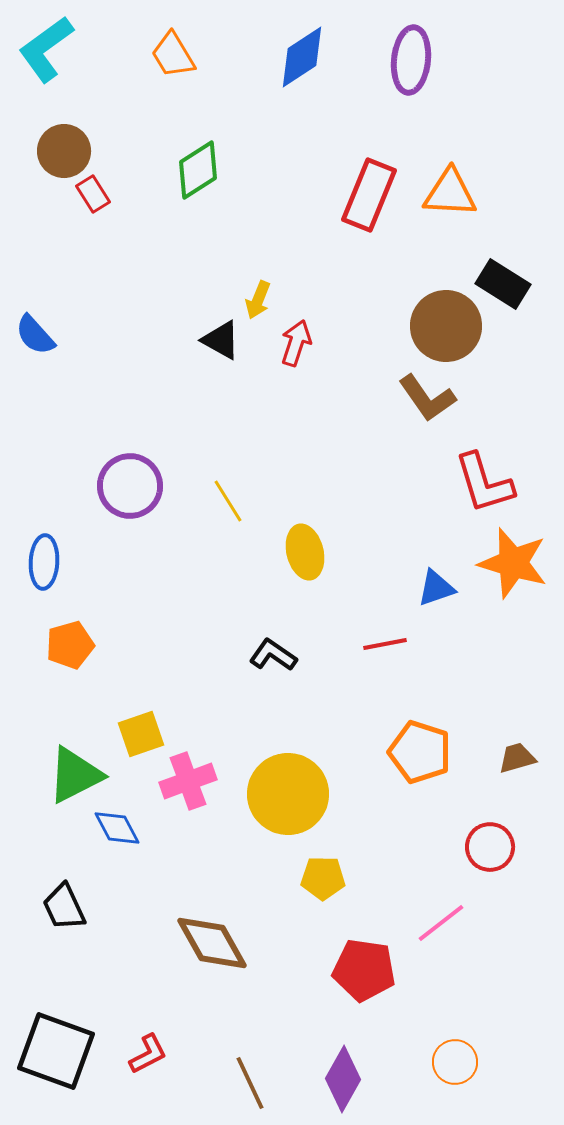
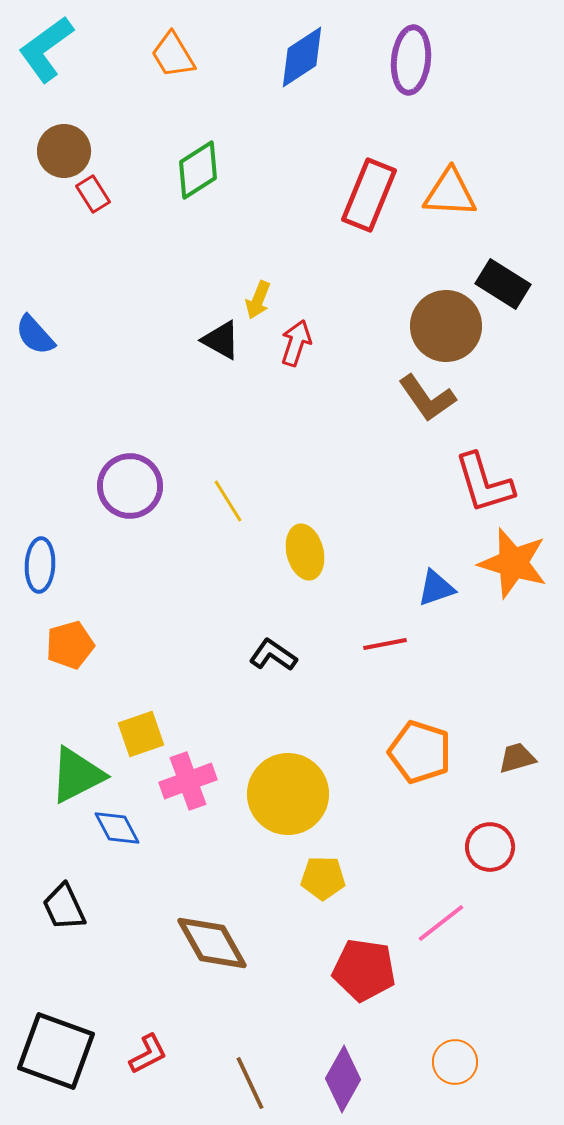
blue ellipse at (44, 562): moved 4 px left, 3 px down
green triangle at (75, 775): moved 2 px right
